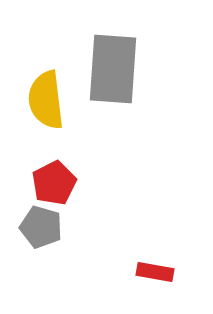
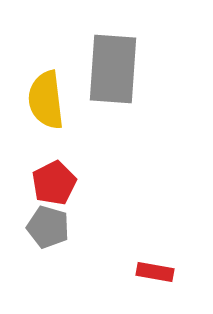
gray pentagon: moved 7 px right
